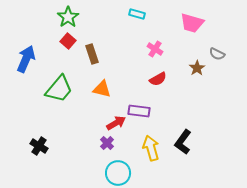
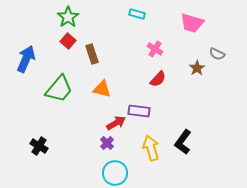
red semicircle: rotated 18 degrees counterclockwise
cyan circle: moved 3 px left
